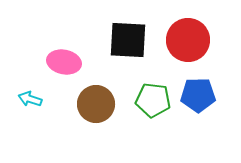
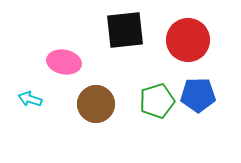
black square: moved 3 px left, 10 px up; rotated 9 degrees counterclockwise
green pentagon: moved 4 px right, 1 px down; rotated 24 degrees counterclockwise
